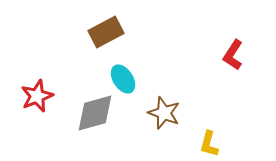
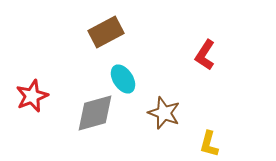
red L-shape: moved 28 px left
red star: moved 5 px left
